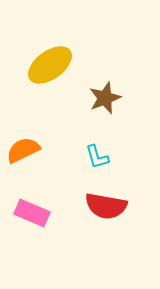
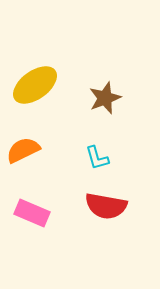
yellow ellipse: moved 15 px left, 20 px down
cyan L-shape: moved 1 px down
